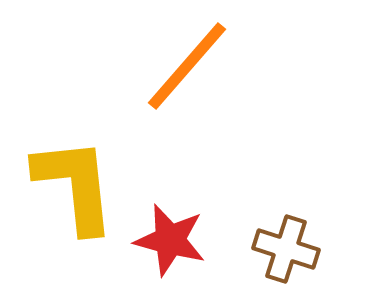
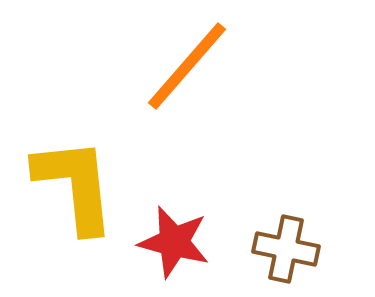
red star: moved 4 px right, 2 px down
brown cross: rotated 6 degrees counterclockwise
